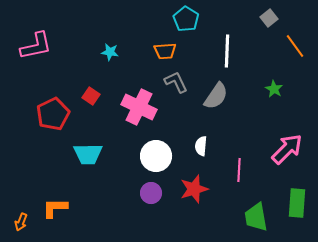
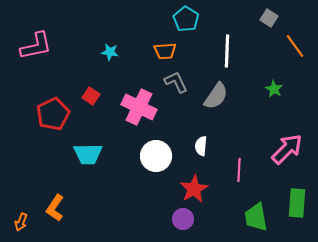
gray square: rotated 18 degrees counterclockwise
red star: rotated 12 degrees counterclockwise
purple circle: moved 32 px right, 26 px down
orange L-shape: rotated 56 degrees counterclockwise
